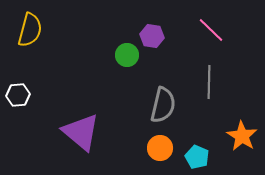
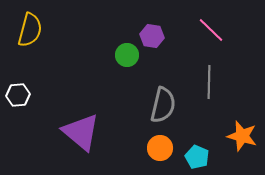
orange star: rotated 16 degrees counterclockwise
